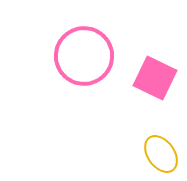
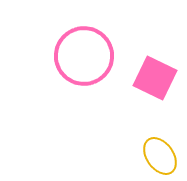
yellow ellipse: moved 1 px left, 2 px down
